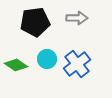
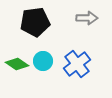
gray arrow: moved 10 px right
cyan circle: moved 4 px left, 2 px down
green diamond: moved 1 px right, 1 px up
